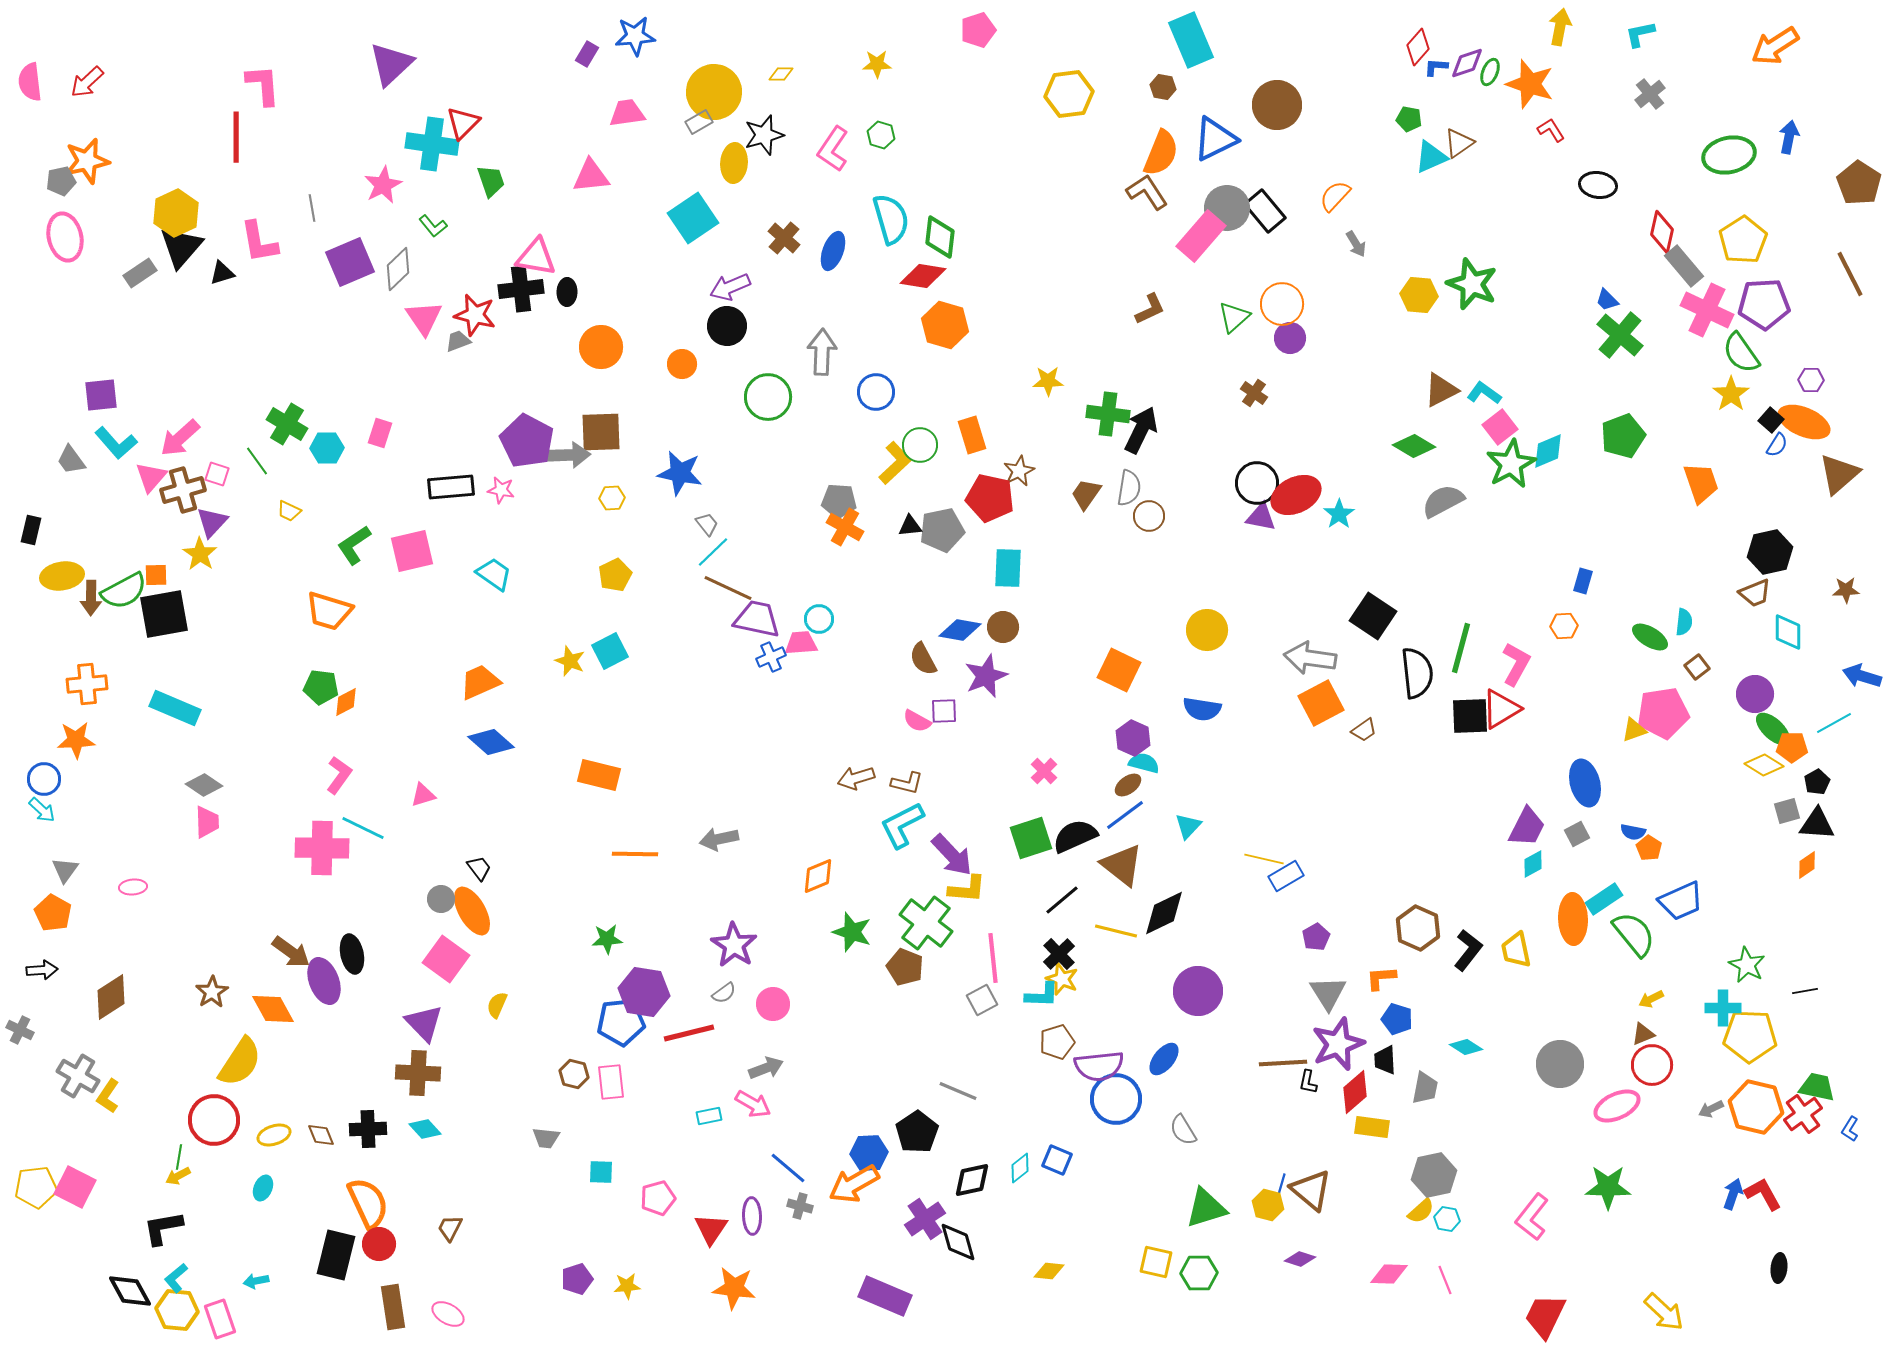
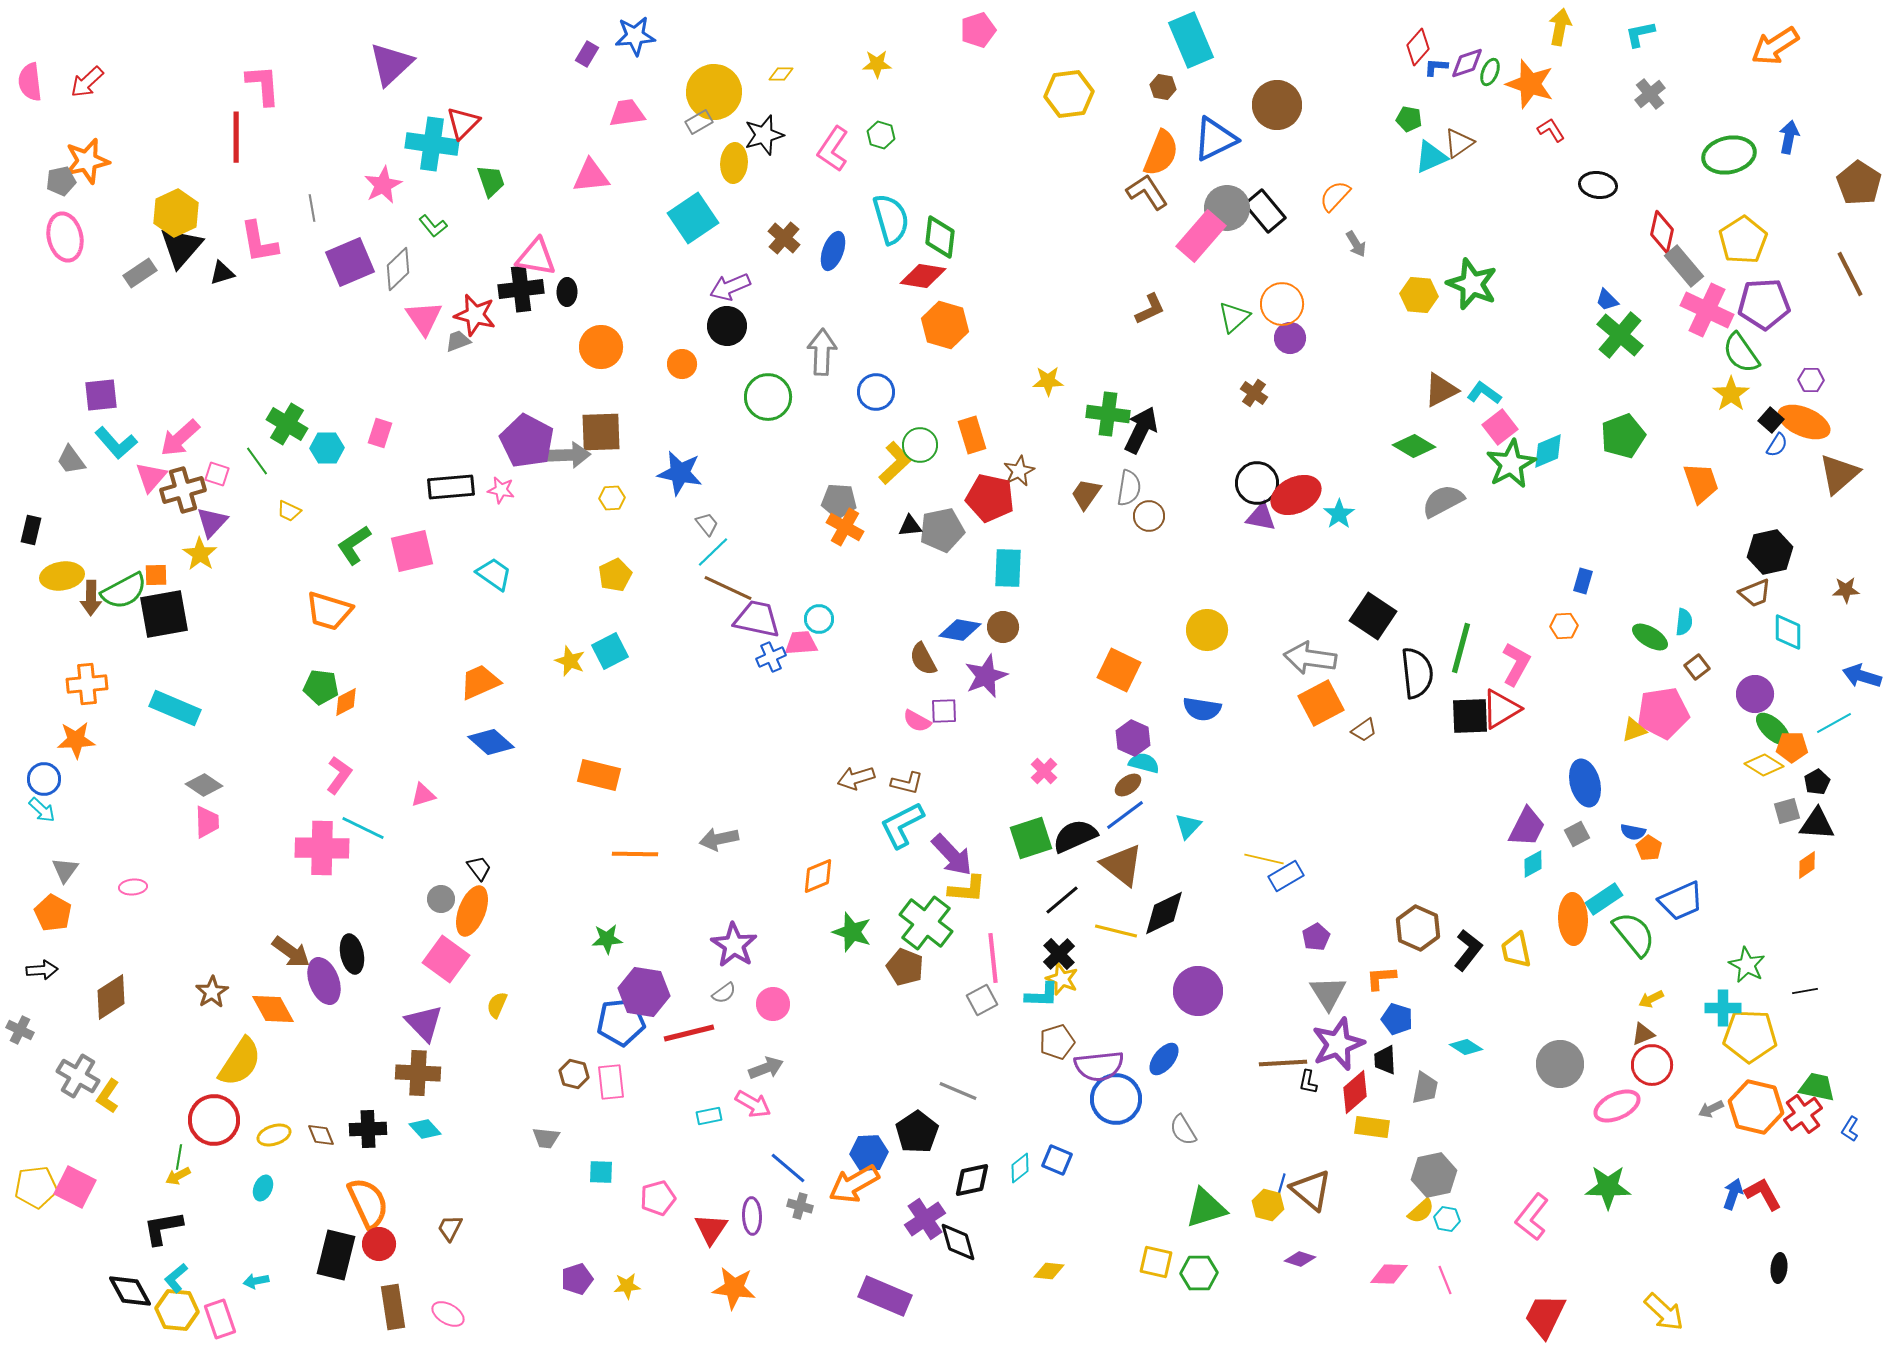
orange ellipse at (472, 911): rotated 51 degrees clockwise
